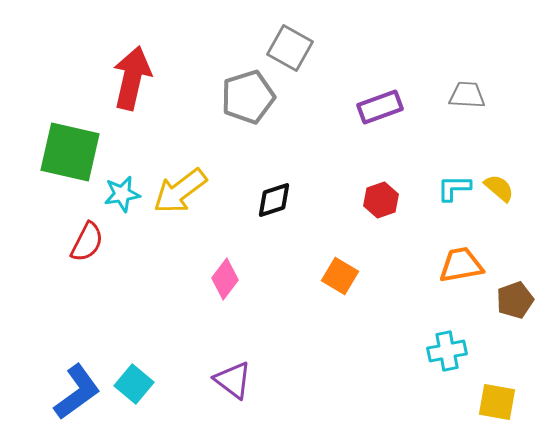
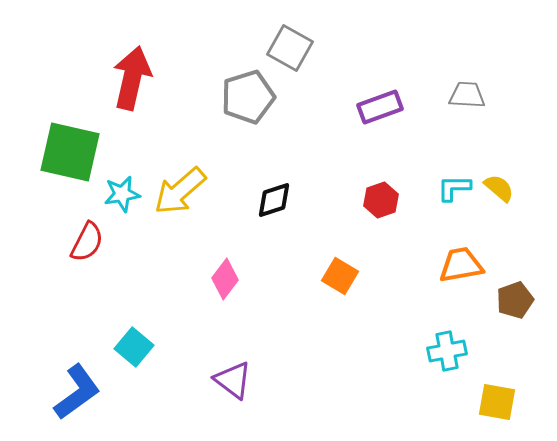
yellow arrow: rotated 4 degrees counterclockwise
cyan square: moved 37 px up
